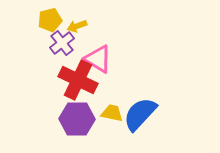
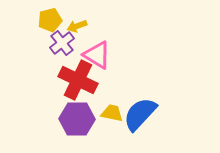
pink triangle: moved 1 px left, 4 px up
